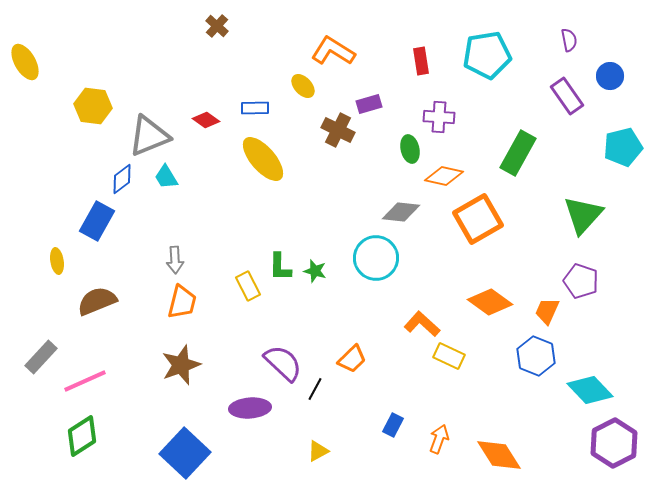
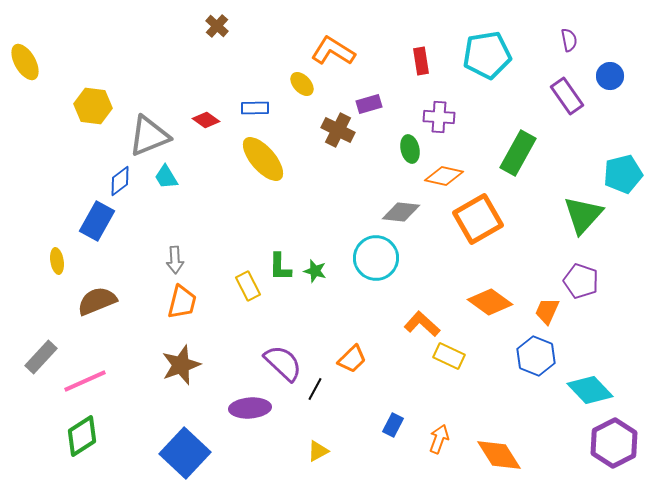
yellow ellipse at (303, 86): moved 1 px left, 2 px up
cyan pentagon at (623, 147): moved 27 px down
blue diamond at (122, 179): moved 2 px left, 2 px down
